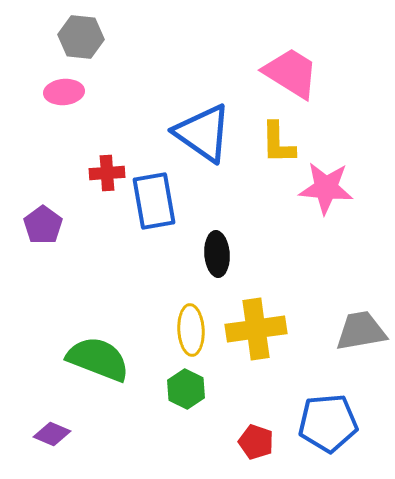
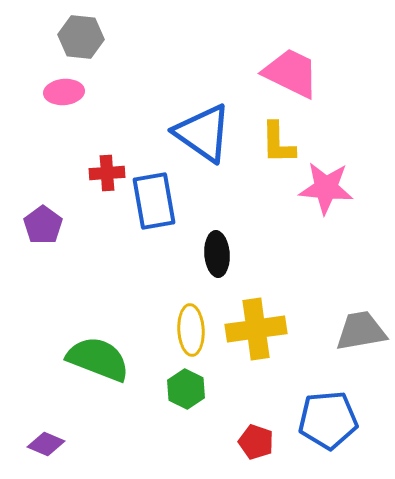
pink trapezoid: rotated 6 degrees counterclockwise
blue pentagon: moved 3 px up
purple diamond: moved 6 px left, 10 px down
